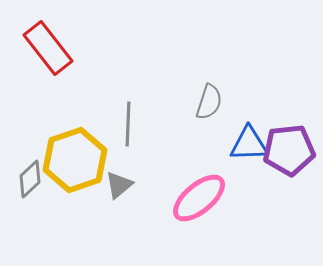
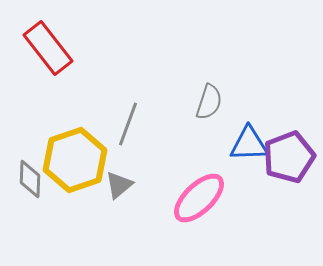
gray line: rotated 18 degrees clockwise
purple pentagon: moved 7 px down; rotated 15 degrees counterclockwise
gray diamond: rotated 45 degrees counterclockwise
pink ellipse: rotated 4 degrees counterclockwise
